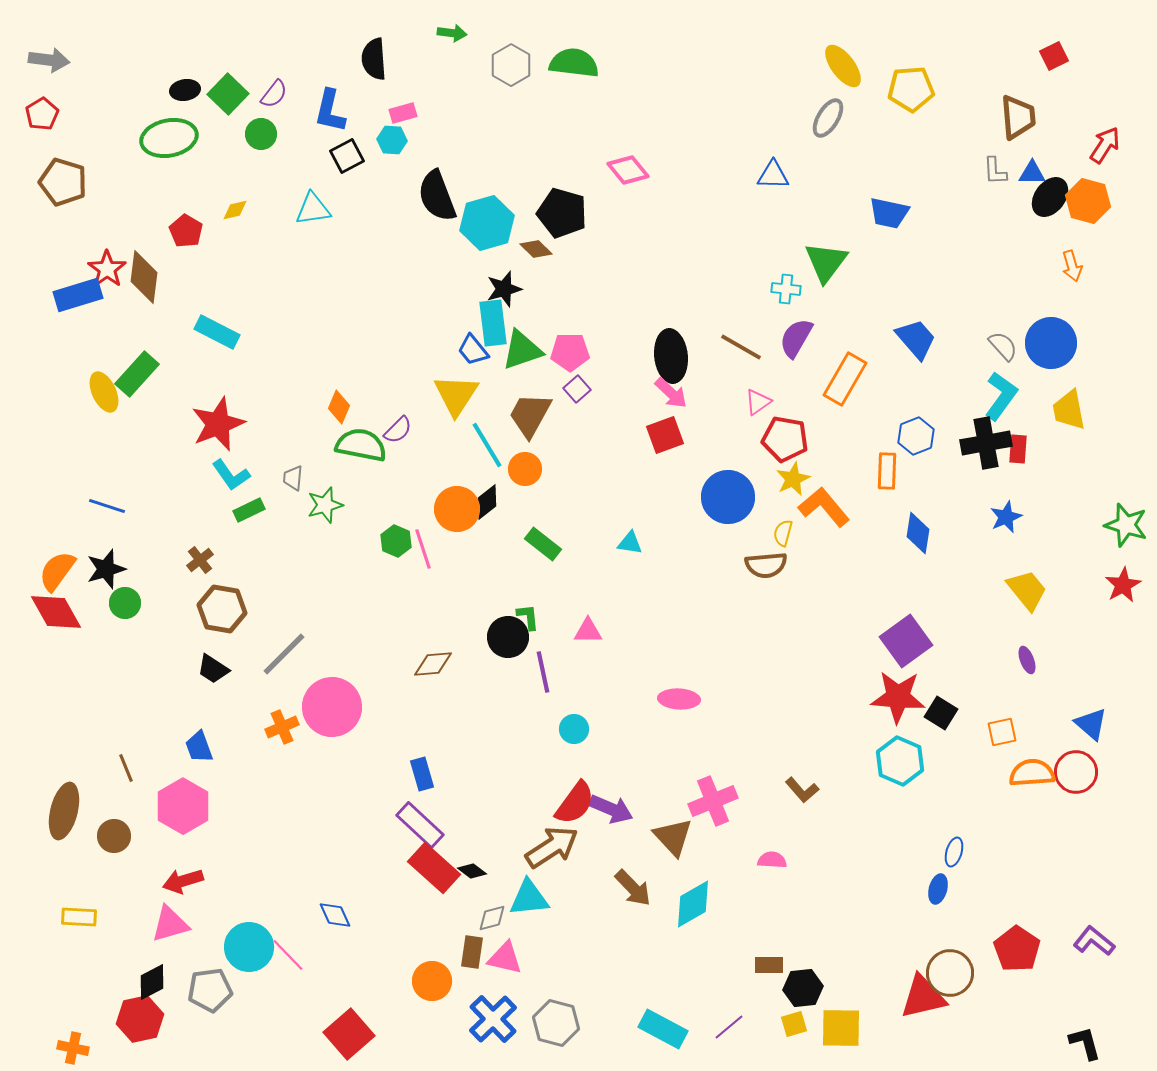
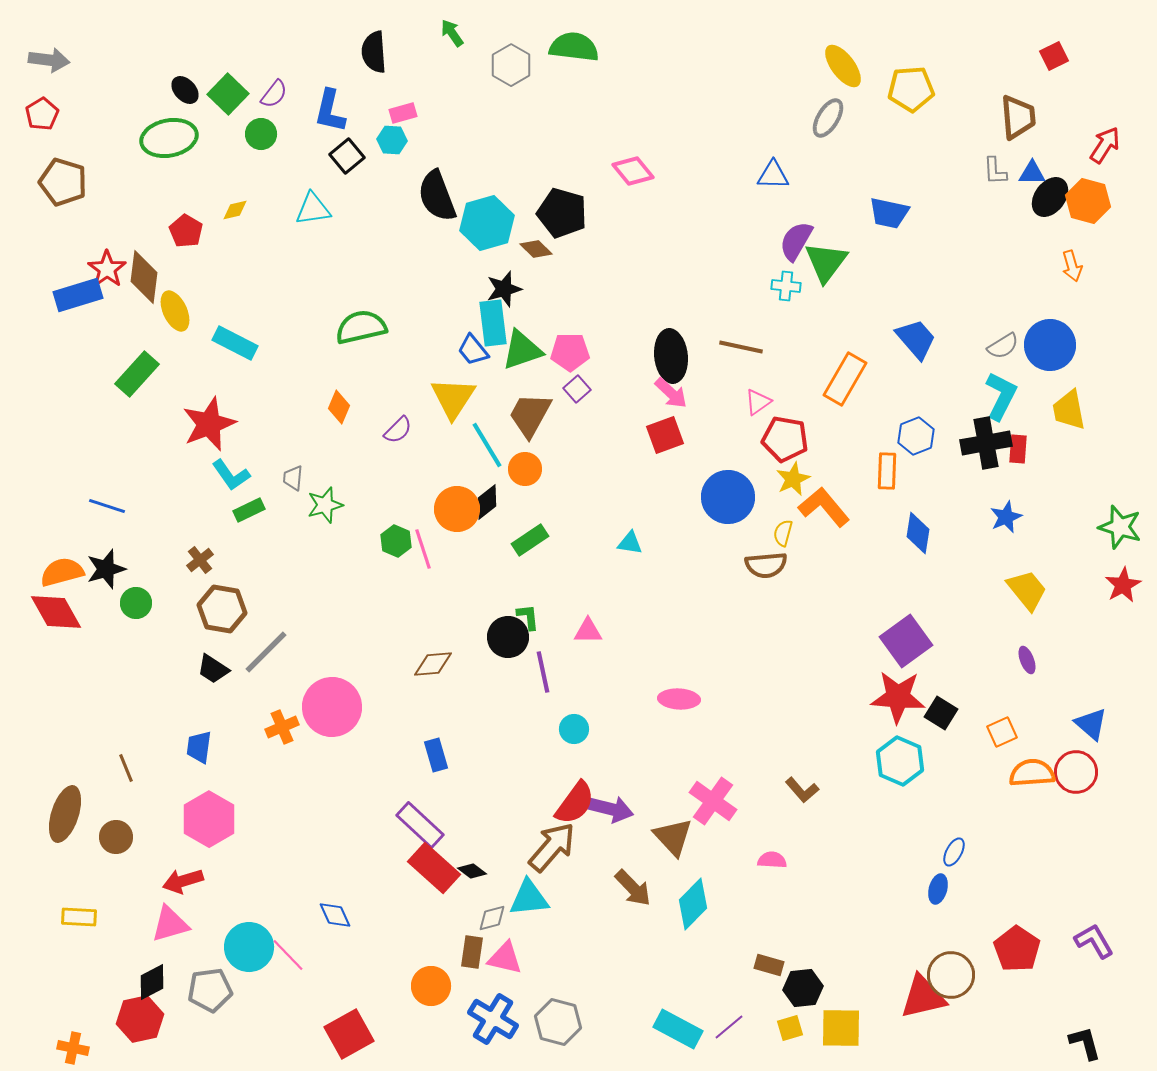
green arrow at (452, 33): rotated 132 degrees counterclockwise
black semicircle at (374, 59): moved 7 px up
green semicircle at (574, 63): moved 16 px up
black ellipse at (185, 90): rotated 56 degrees clockwise
black square at (347, 156): rotated 12 degrees counterclockwise
pink diamond at (628, 170): moved 5 px right, 1 px down
cyan cross at (786, 289): moved 3 px up
cyan rectangle at (217, 332): moved 18 px right, 11 px down
purple semicircle at (796, 338): moved 97 px up
blue circle at (1051, 343): moved 1 px left, 2 px down
gray semicircle at (1003, 346): rotated 100 degrees clockwise
brown line at (741, 347): rotated 18 degrees counterclockwise
yellow ellipse at (104, 392): moved 71 px right, 81 px up
yellow triangle at (456, 395): moved 3 px left, 3 px down
cyan L-shape at (1001, 396): rotated 9 degrees counterclockwise
red star at (218, 424): moved 9 px left
green semicircle at (361, 445): moved 118 px up; rotated 24 degrees counterclockwise
green star at (1126, 525): moved 6 px left, 2 px down
green rectangle at (543, 544): moved 13 px left, 4 px up; rotated 72 degrees counterclockwise
orange semicircle at (57, 571): moved 5 px right, 1 px down; rotated 39 degrees clockwise
green circle at (125, 603): moved 11 px right
gray line at (284, 654): moved 18 px left, 2 px up
orange square at (1002, 732): rotated 12 degrees counterclockwise
blue trapezoid at (199, 747): rotated 28 degrees clockwise
blue rectangle at (422, 774): moved 14 px right, 19 px up
pink cross at (713, 801): rotated 33 degrees counterclockwise
pink hexagon at (183, 806): moved 26 px right, 13 px down
purple arrow at (611, 809): rotated 9 degrees counterclockwise
brown ellipse at (64, 811): moved 1 px right, 3 px down; rotated 4 degrees clockwise
brown circle at (114, 836): moved 2 px right, 1 px down
brown arrow at (552, 847): rotated 16 degrees counterclockwise
blue ellipse at (954, 852): rotated 12 degrees clockwise
cyan diamond at (693, 904): rotated 15 degrees counterclockwise
purple L-shape at (1094, 941): rotated 21 degrees clockwise
brown rectangle at (769, 965): rotated 16 degrees clockwise
brown circle at (950, 973): moved 1 px right, 2 px down
orange circle at (432, 981): moved 1 px left, 5 px down
blue cross at (493, 1019): rotated 15 degrees counterclockwise
gray hexagon at (556, 1023): moved 2 px right, 1 px up
yellow square at (794, 1024): moved 4 px left, 4 px down
cyan rectangle at (663, 1029): moved 15 px right
red square at (349, 1034): rotated 12 degrees clockwise
